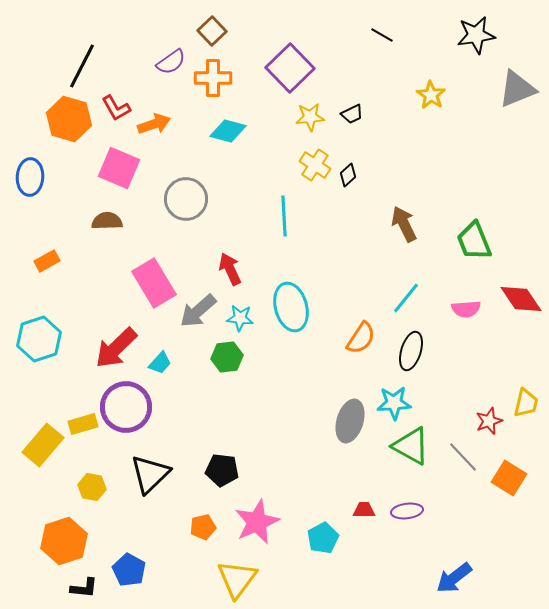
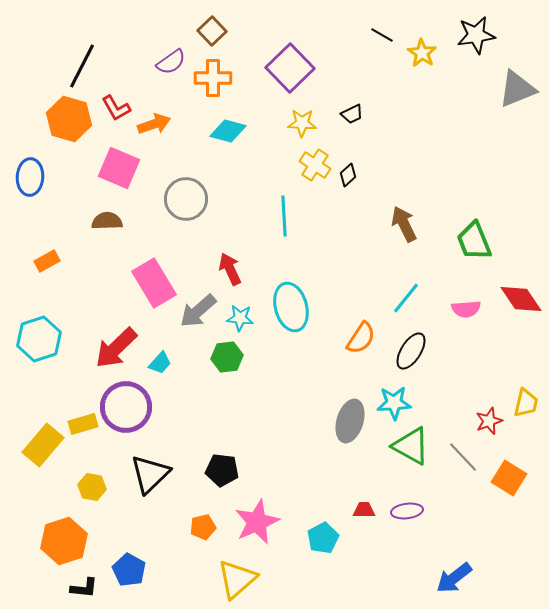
yellow star at (431, 95): moved 9 px left, 42 px up
yellow star at (310, 117): moved 8 px left, 6 px down; rotated 8 degrees clockwise
black ellipse at (411, 351): rotated 15 degrees clockwise
yellow triangle at (237, 579): rotated 12 degrees clockwise
